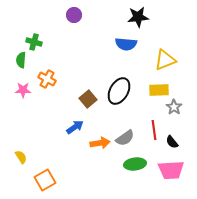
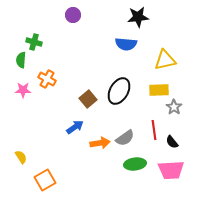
purple circle: moved 1 px left
yellow triangle: rotated 10 degrees clockwise
